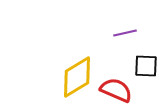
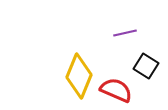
black square: rotated 30 degrees clockwise
yellow diamond: moved 2 px right, 1 px up; rotated 36 degrees counterclockwise
